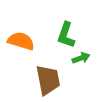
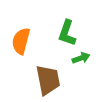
green L-shape: moved 1 px right, 2 px up
orange semicircle: rotated 92 degrees counterclockwise
